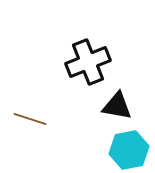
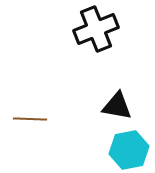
black cross: moved 8 px right, 33 px up
brown line: rotated 16 degrees counterclockwise
